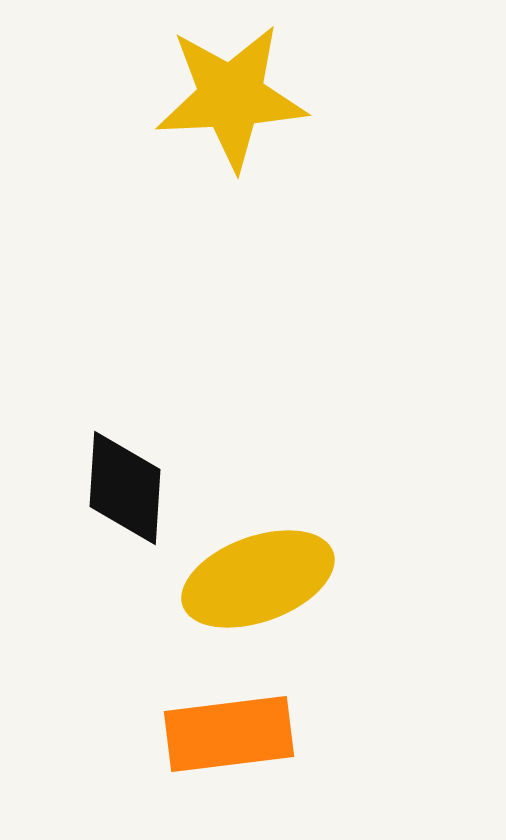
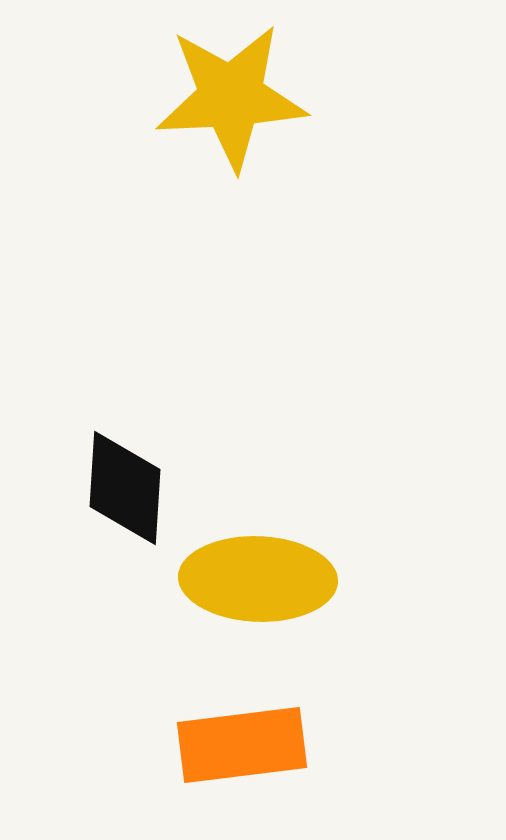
yellow ellipse: rotated 22 degrees clockwise
orange rectangle: moved 13 px right, 11 px down
